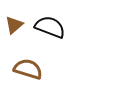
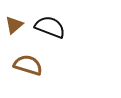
brown semicircle: moved 4 px up
